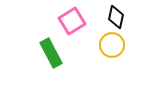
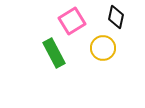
yellow circle: moved 9 px left, 3 px down
green rectangle: moved 3 px right
